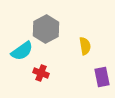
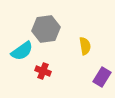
gray hexagon: rotated 20 degrees clockwise
red cross: moved 2 px right, 2 px up
purple rectangle: rotated 42 degrees clockwise
